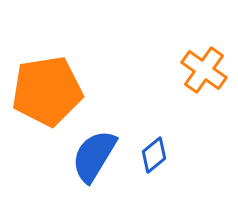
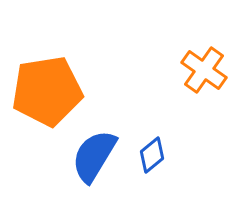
blue diamond: moved 2 px left
